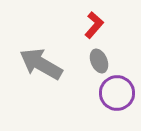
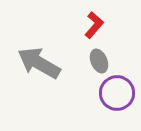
gray arrow: moved 2 px left, 1 px up
